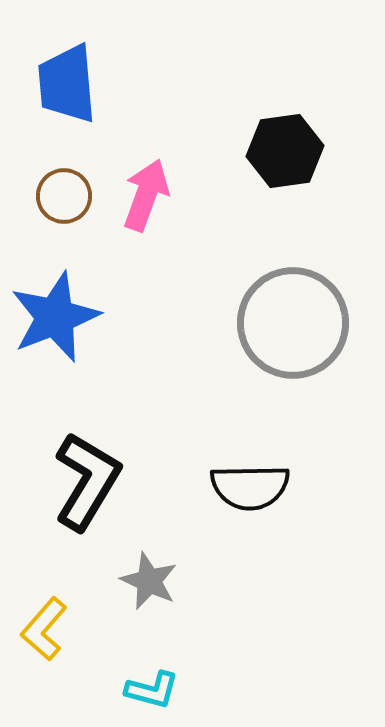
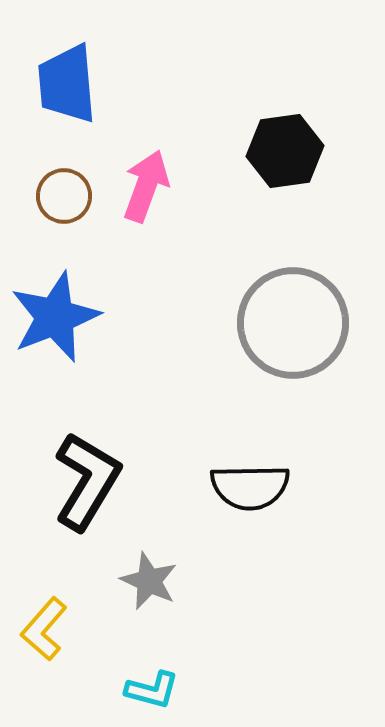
pink arrow: moved 9 px up
